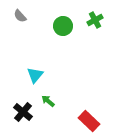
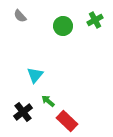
black cross: rotated 12 degrees clockwise
red rectangle: moved 22 px left
